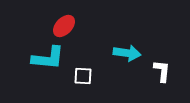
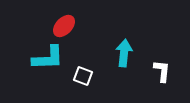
cyan arrow: moved 3 px left; rotated 92 degrees counterclockwise
cyan L-shape: rotated 8 degrees counterclockwise
white square: rotated 18 degrees clockwise
